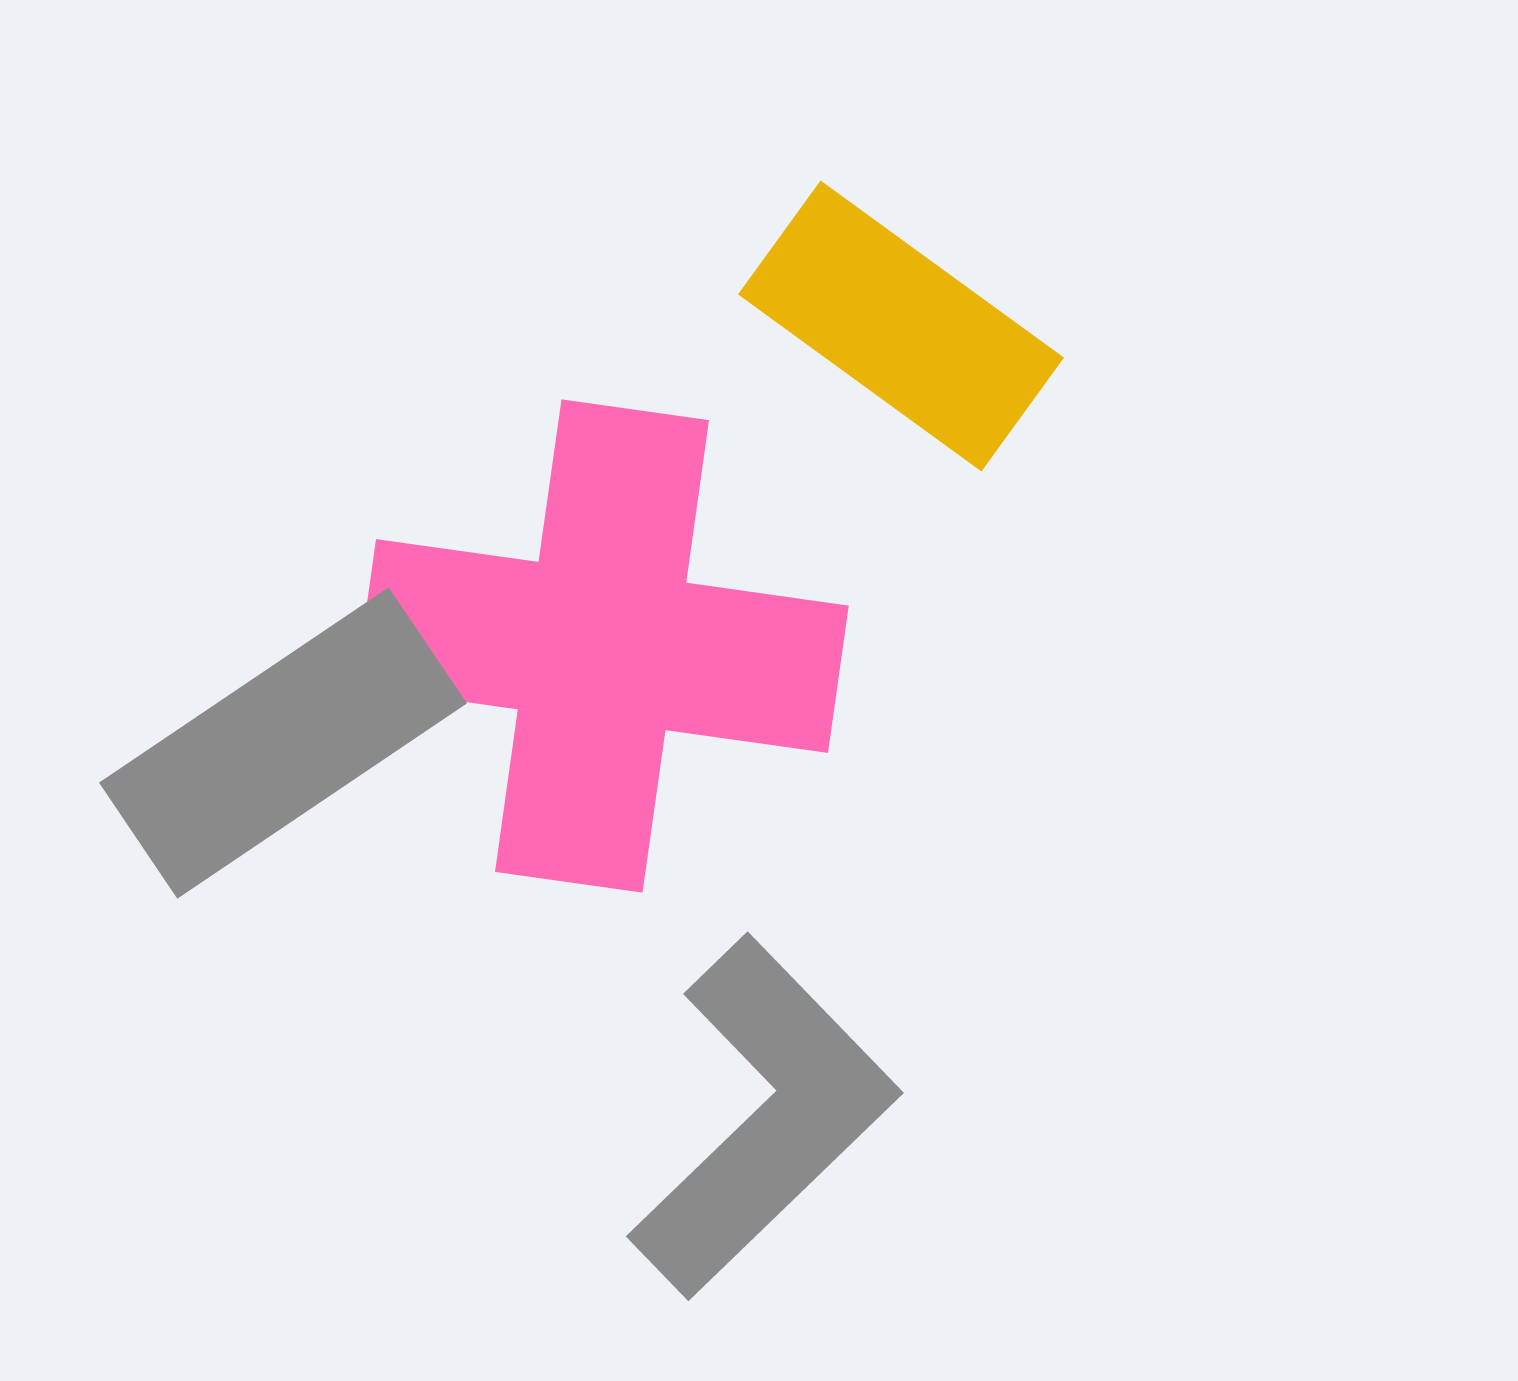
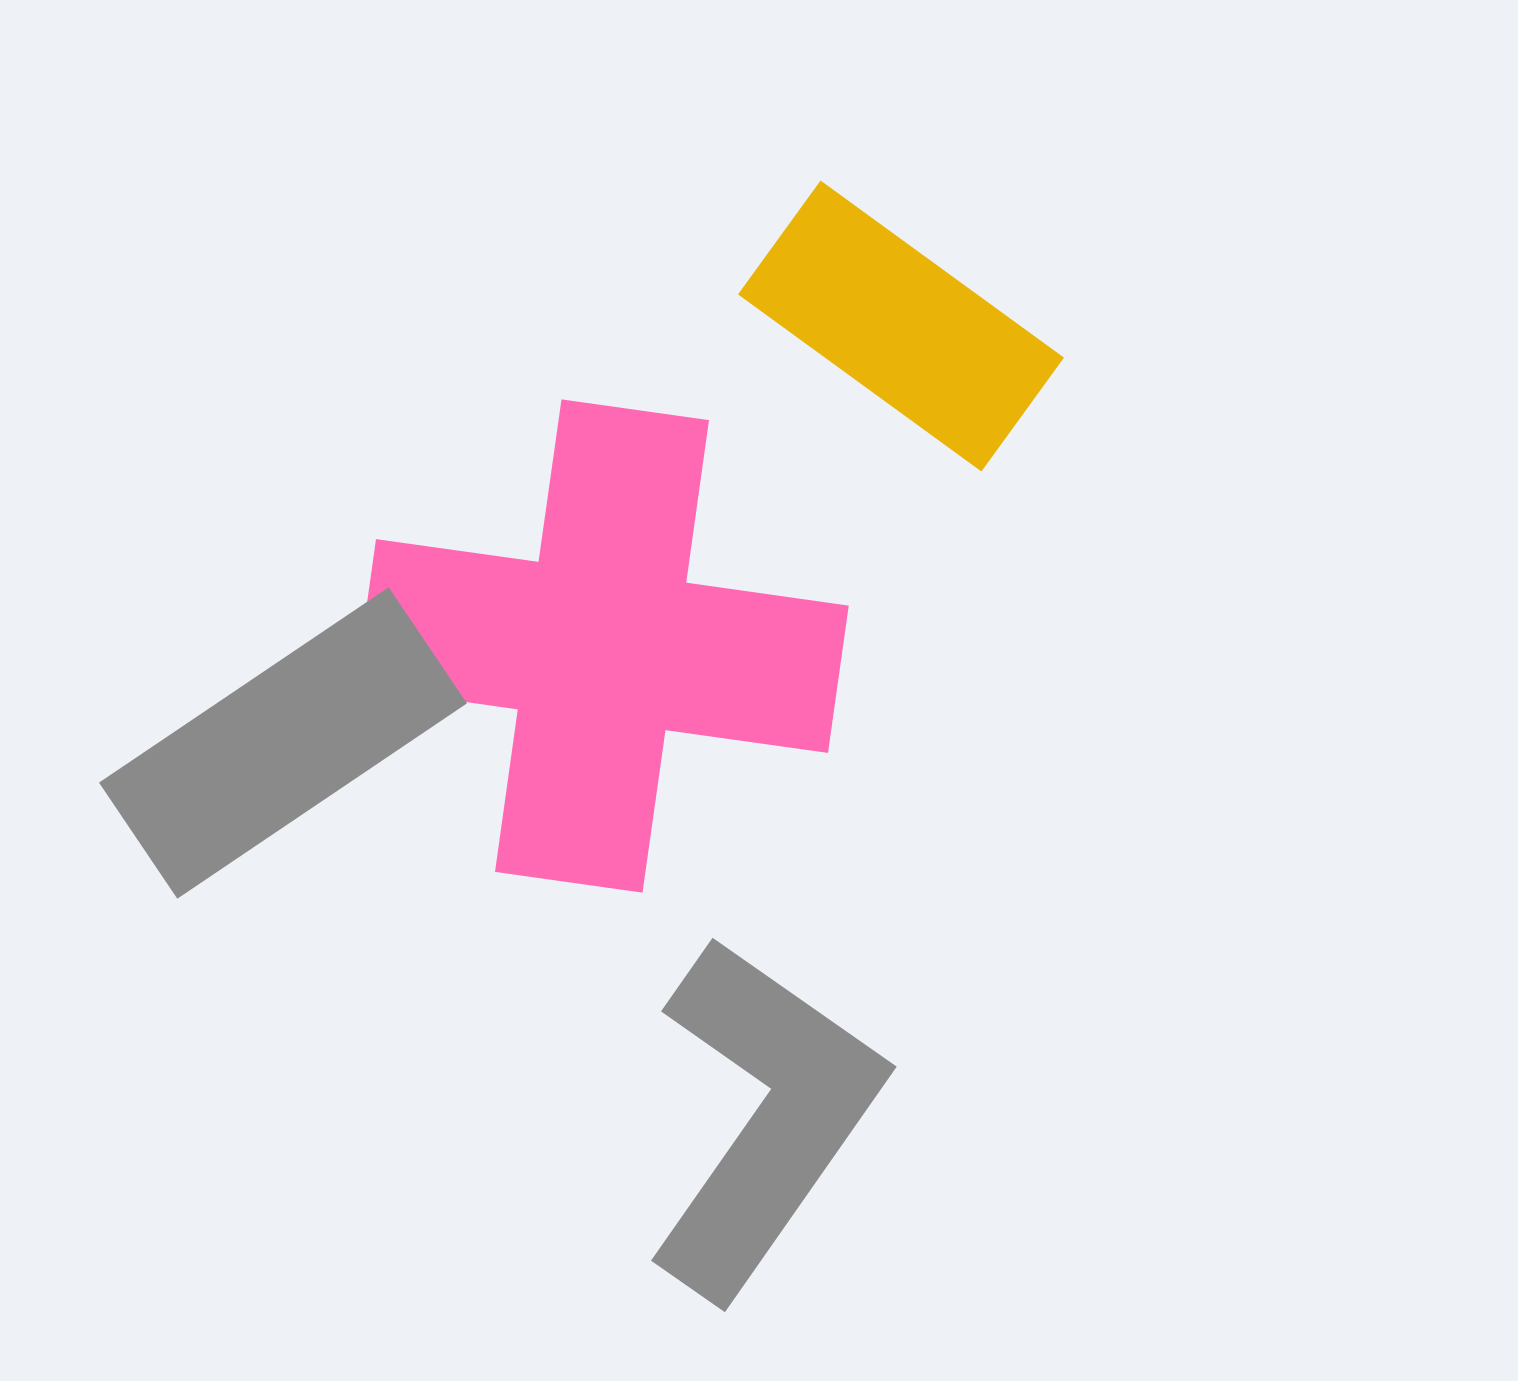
gray L-shape: rotated 11 degrees counterclockwise
